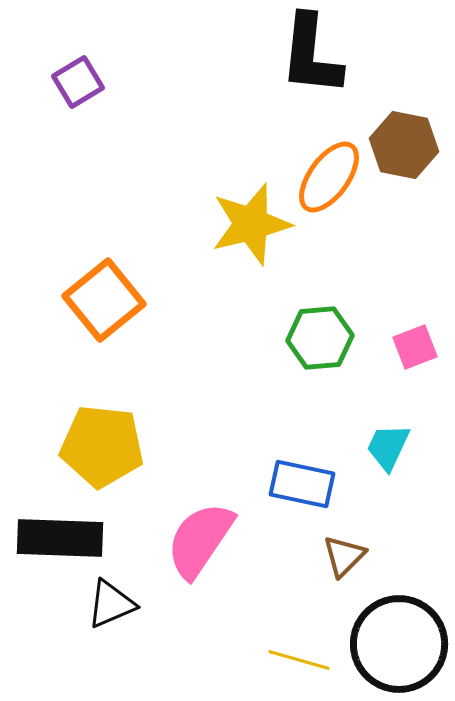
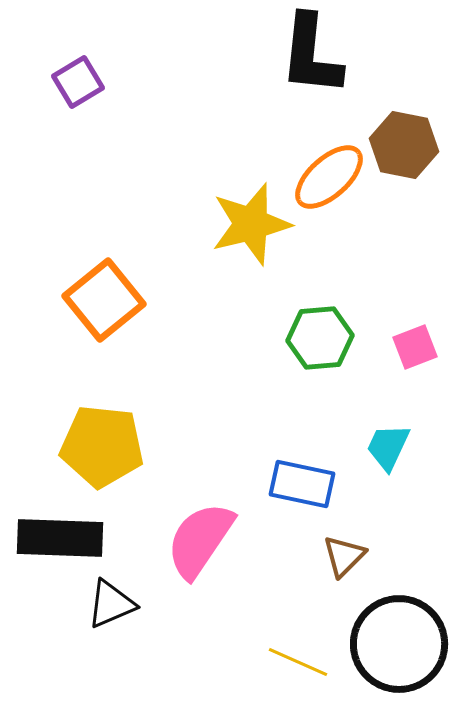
orange ellipse: rotated 12 degrees clockwise
yellow line: moved 1 px left, 2 px down; rotated 8 degrees clockwise
